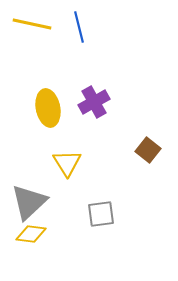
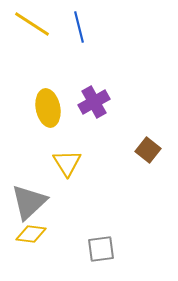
yellow line: rotated 21 degrees clockwise
gray square: moved 35 px down
